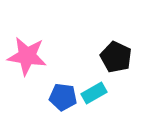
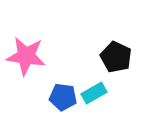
pink star: moved 1 px left
